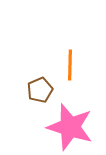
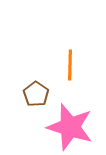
brown pentagon: moved 4 px left, 4 px down; rotated 15 degrees counterclockwise
